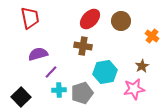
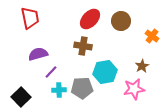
gray pentagon: moved 5 px up; rotated 15 degrees clockwise
